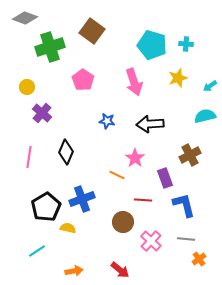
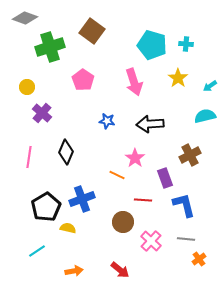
yellow star: rotated 18 degrees counterclockwise
